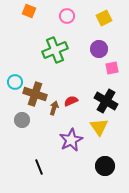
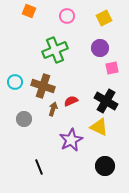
purple circle: moved 1 px right, 1 px up
brown cross: moved 8 px right, 8 px up
brown arrow: moved 1 px left, 1 px down
gray circle: moved 2 px right, 1 px up
yellow triangle: rotated 30 degrees counterclockwise
